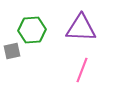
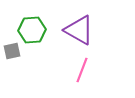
purple triangle: moved 2 px left, 2 px down; rotated 28 degrees clockwise
